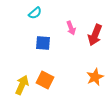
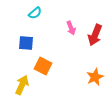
blue square: moved 17 px left
orange square: moved 2 px left, 14 px up
